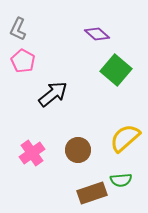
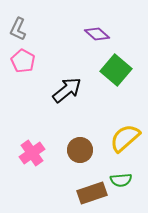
black arrow: moved 14 px right, 4 px up
brown circle: moved 2 px right
